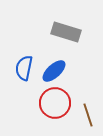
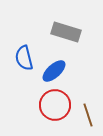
blue semicircle: moved 10 px up; rotated 25 degrees counterclockwise
red circle: moved 2 px down
